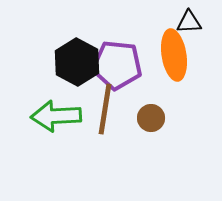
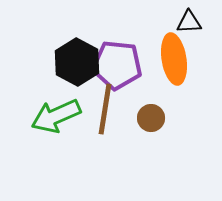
orange ellipse: moved 4 px down
green arrow: rotated 21 degrees counterclockwise
